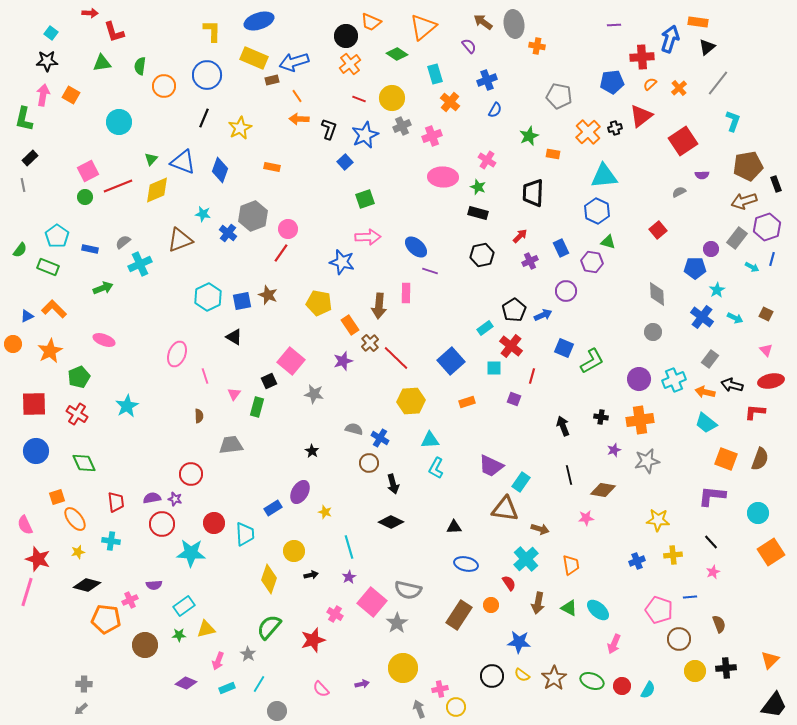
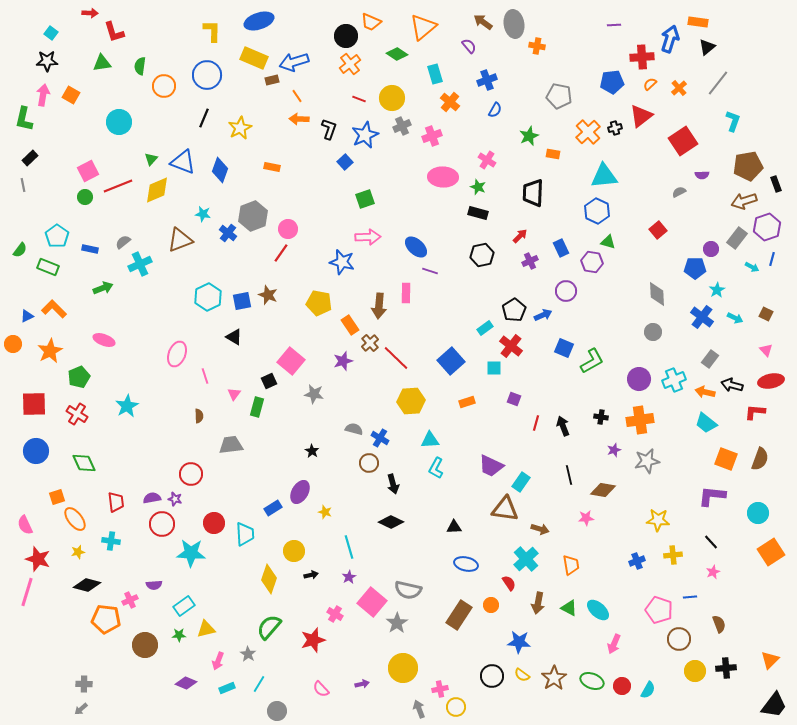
red line at (532, 376): moved 4 px right, 47 px down
